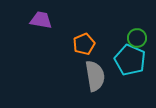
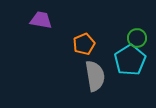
cyan pentagon: rotated 16 degrees clockwise
